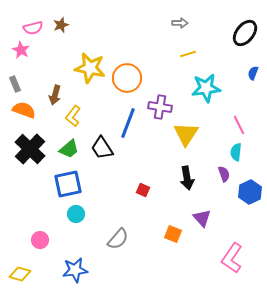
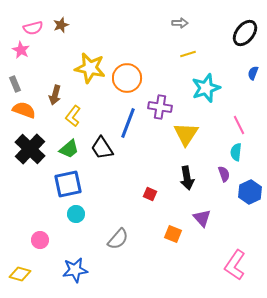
cyan star: rotated 12 degrees counterclockwise
red square: moved 7 px right, 4 px down
pink L-shape: moved 3 px right, 7 px down
